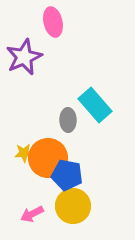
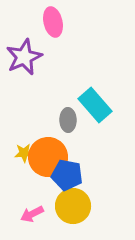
orange circle: moved 1 px up
